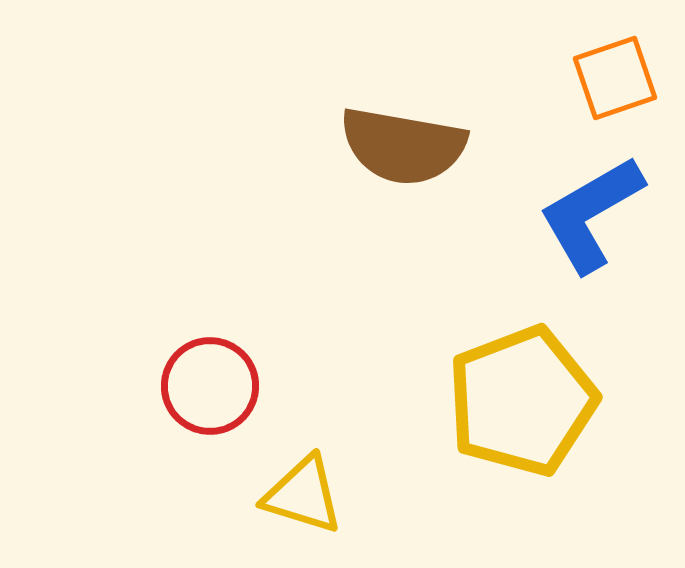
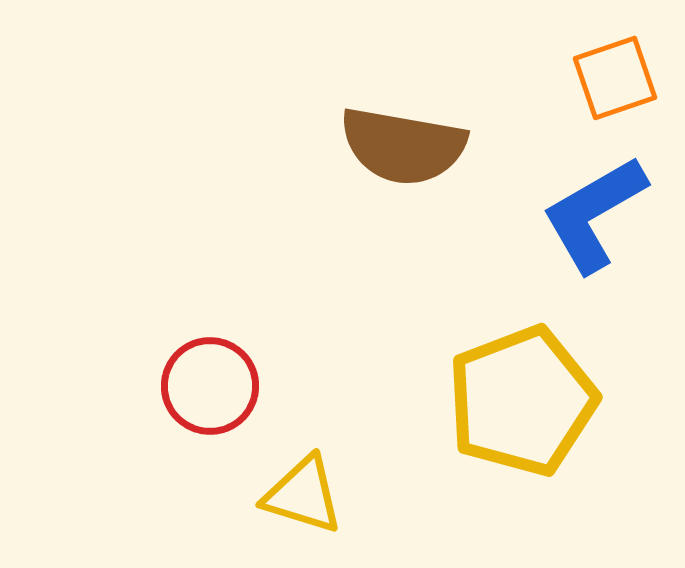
blue L-shape: moved 3 px right
